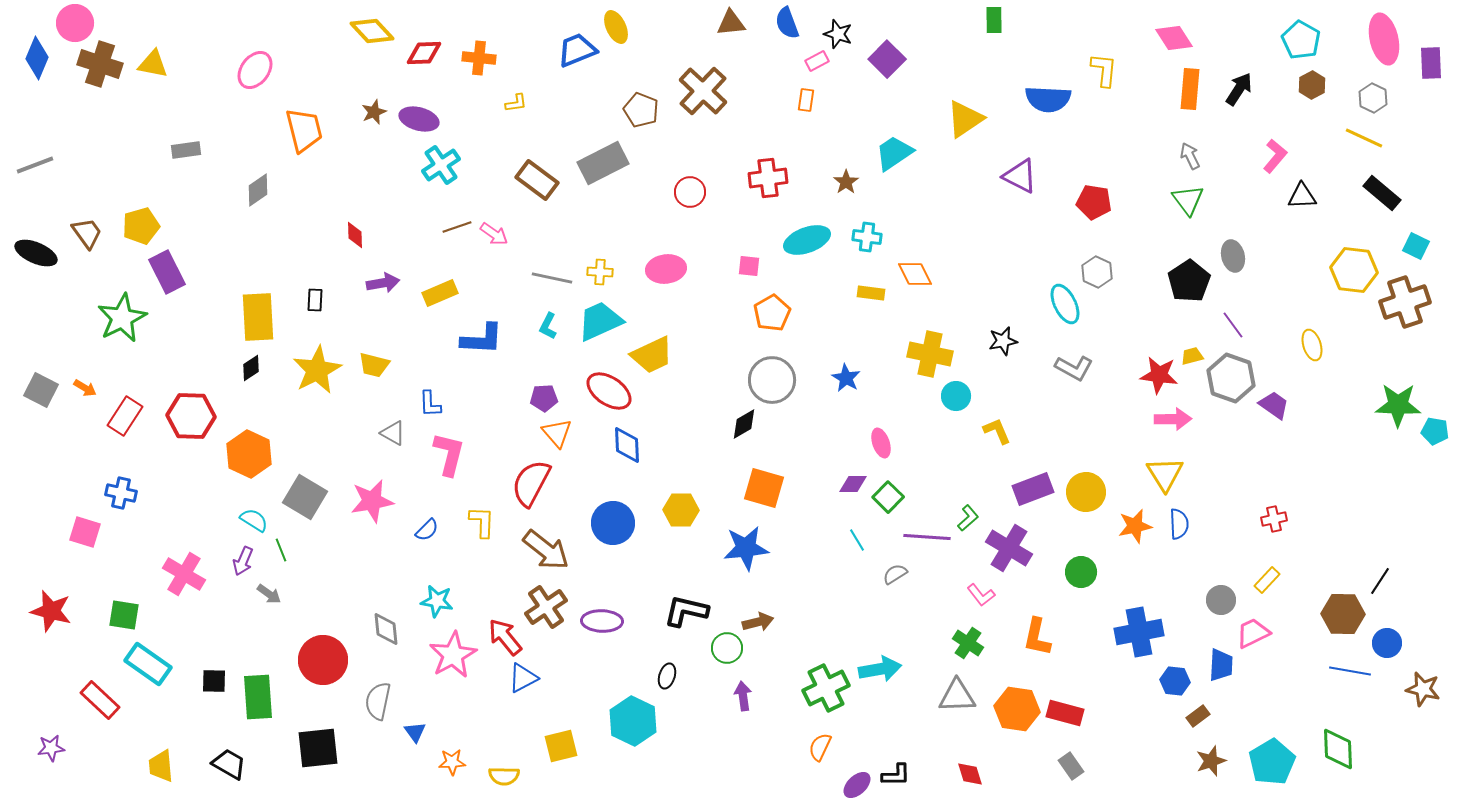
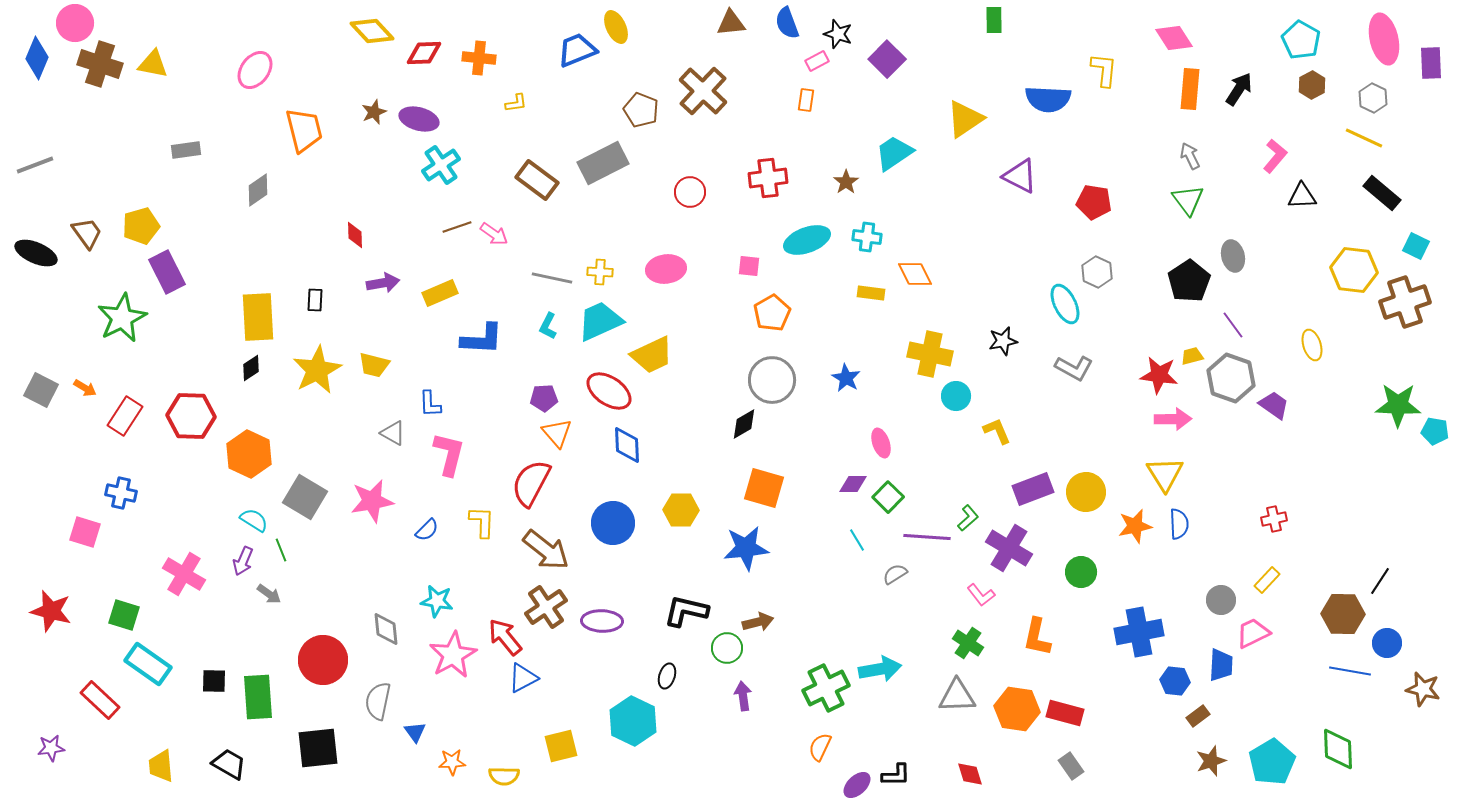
green square at (124, 615): rotated 8 degrees clockwise
